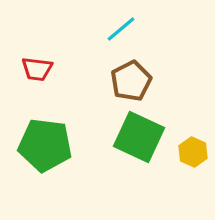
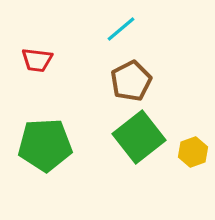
red trapezoid: moved 9 px up
green square: rotated 27 degrees clockwise
green pentagon: rotated 10 degrees counterclockwise
yellow hexagon: rotated 16 degrees clockwise
